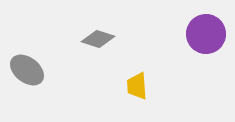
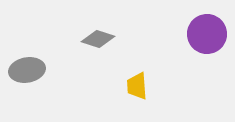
purple circle: moved 1 px right
gray ellipse: rotated 48 degrees counterclockwise
